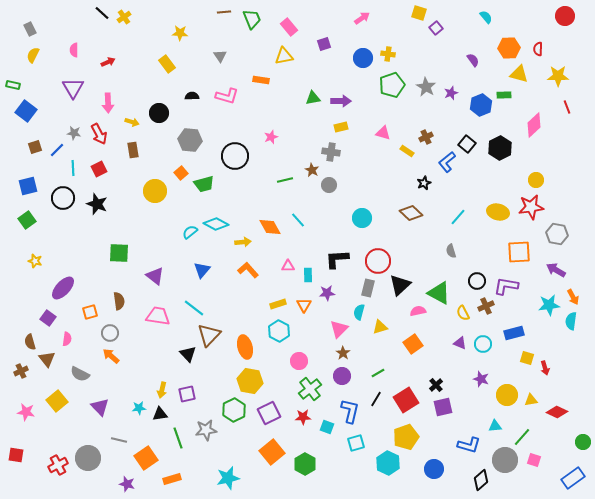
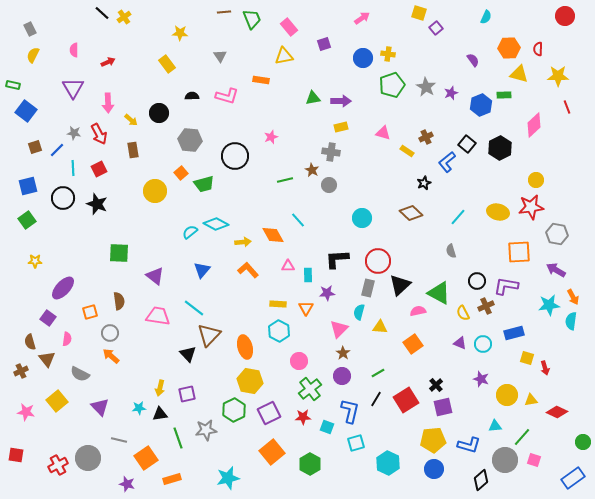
cyan semicircle at (486, 17): rotated 64 degrees clockwise
yellow arrow at (132, 122): moved 1 px left, 2 px up; rotated 24 degrees clockwise
orange diamond at (270, 227): moved 3 px right, 8 px down
yellow star at (35, 261): rotated 16 degrees counterclockwise
yellow rectangle at (278, 304): rotated 21 degrees clockwise
orange triangle at (304, 305): moved 2 px right, 3 px down
yellow triangle at (380, 327): rotated 21 degrees clockwise
yellow arrow at (162, 390): moved 2 px left, 2 px up
yellow pentagon at (406, 437): moved 27 px right, 3 px down; rotated 15 degrees clockwise
green hexagon at (305, 464): moved 5 px right
